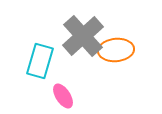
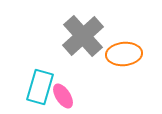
orange ellipse: moved 8 px right, 4 px down
cyan rectangle: moved 26 px down
